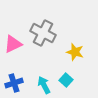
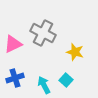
blue cross: moved 1 px right, 5 px up
